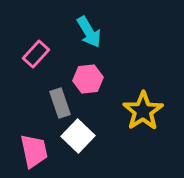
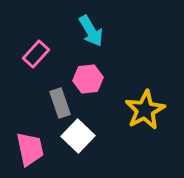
cyan arrow: moved 2 px right, 1 px up
yellow star: moved 2 px right, 1 px up; rotated 6 degrees clockwise
pink trapezoid: moved 4 px left, 2 px up
